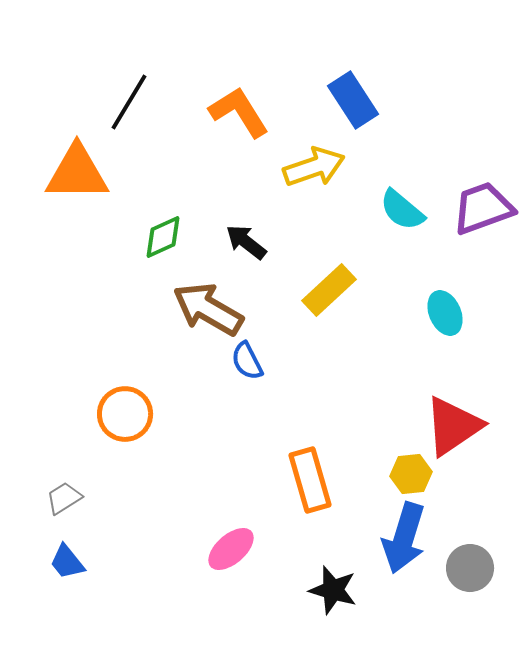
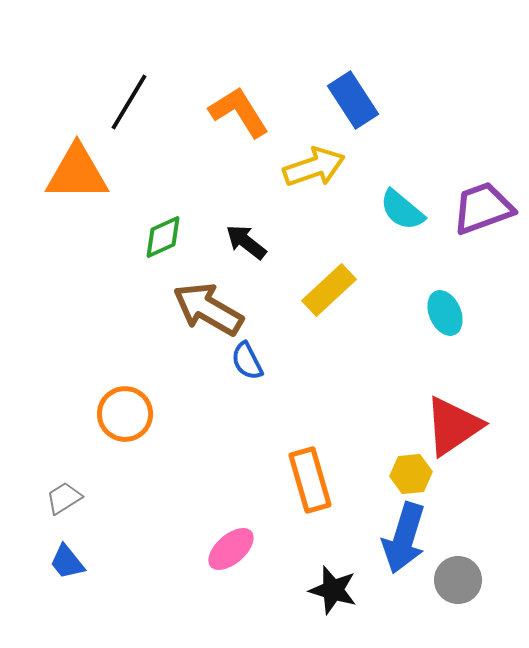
gray circle: moved 12 px left, 12 px down
